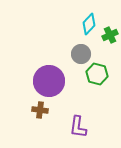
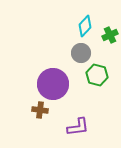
cyan diamond: moved 4 px left, 2 px down
gray circle: moved 1 px up
green hexagon: moved 1 px down
purple circle: moved 4 px right, 3 px down
purple L-shape: rotated 105 degrees counterclockwise
